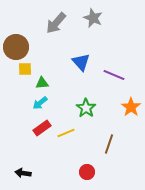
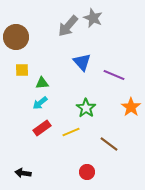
gray arrow: moved 12 px right, 3 px down
brown circle: moved 10 px up
blue triangle: moved 1 px right
yellow square: moved 3 px left, 1 px down
yellow line: moved 5 px right, 1 px up
brown line: rotated 72 degrees counterclockwise
